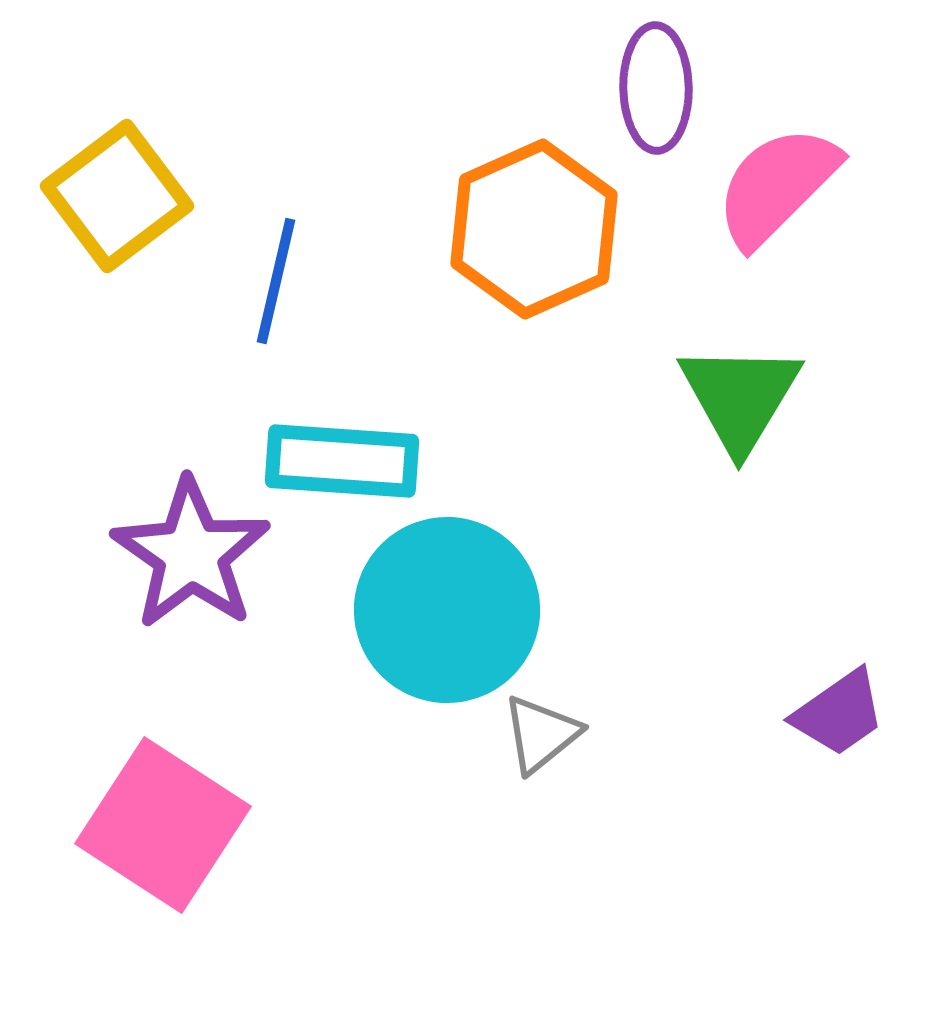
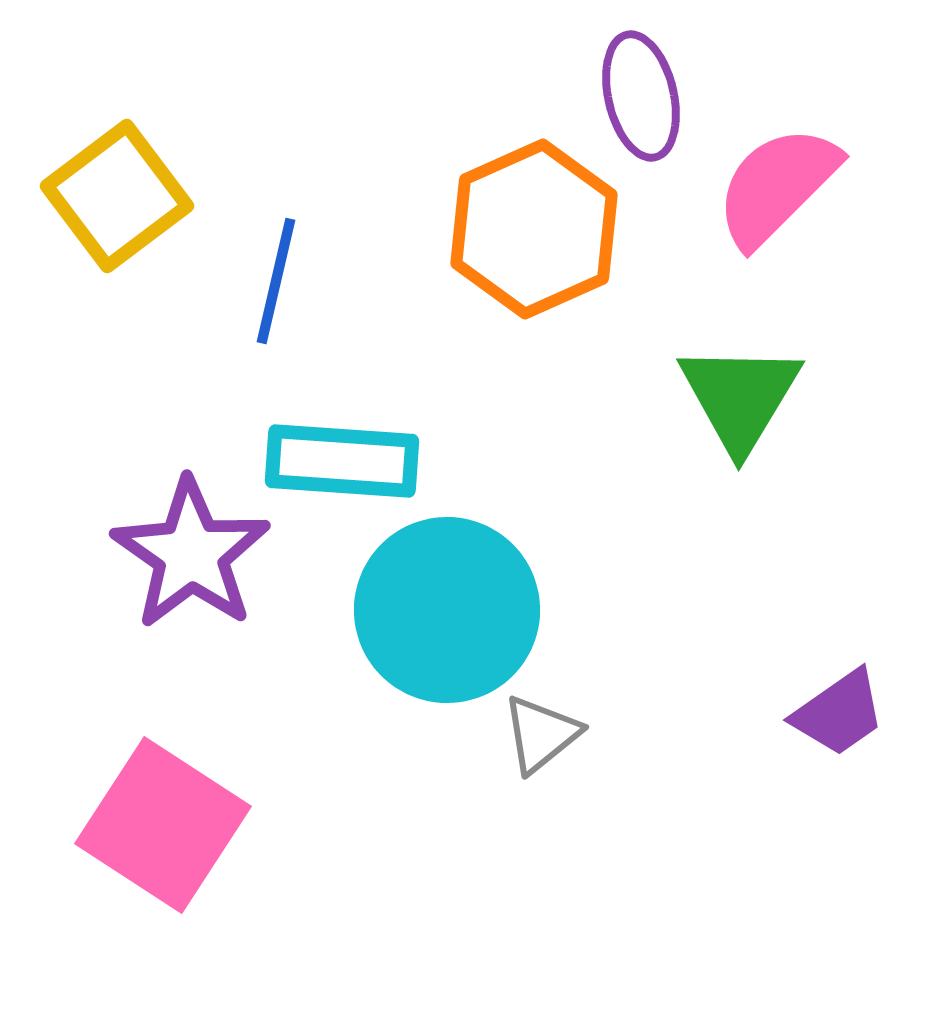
purple ellipse: moved 15 px left, 8 px down; rotated 12 degrees counterclockwise
